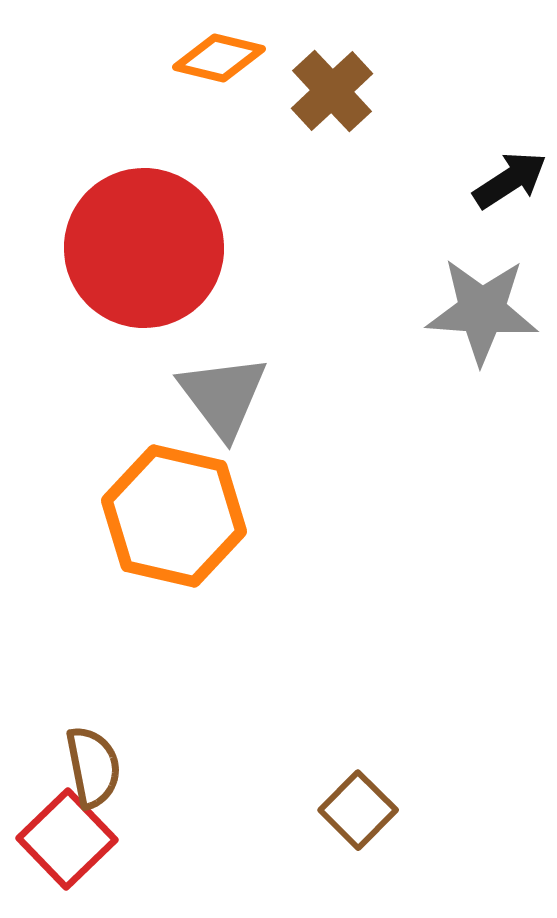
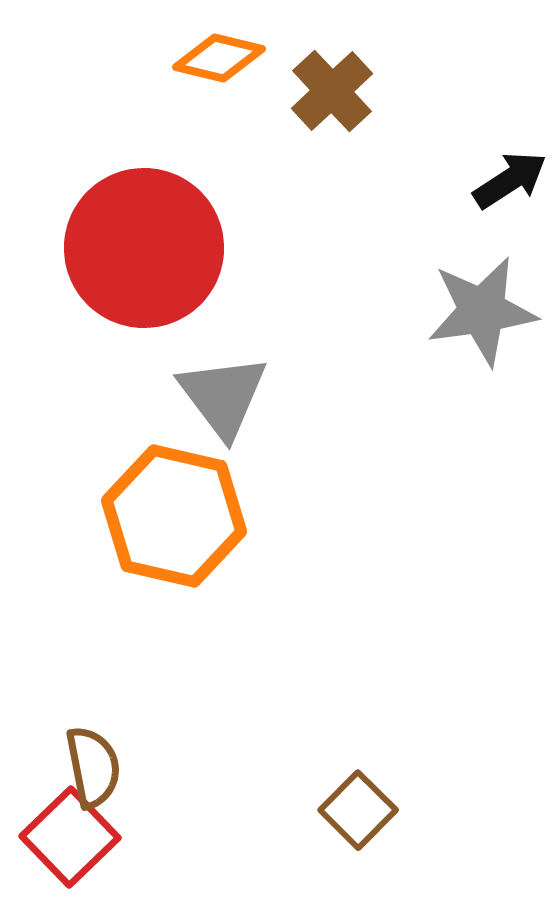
gray star: rotated 12 degrees counterclockwise
red square: moved 3 px right, 2 px up
